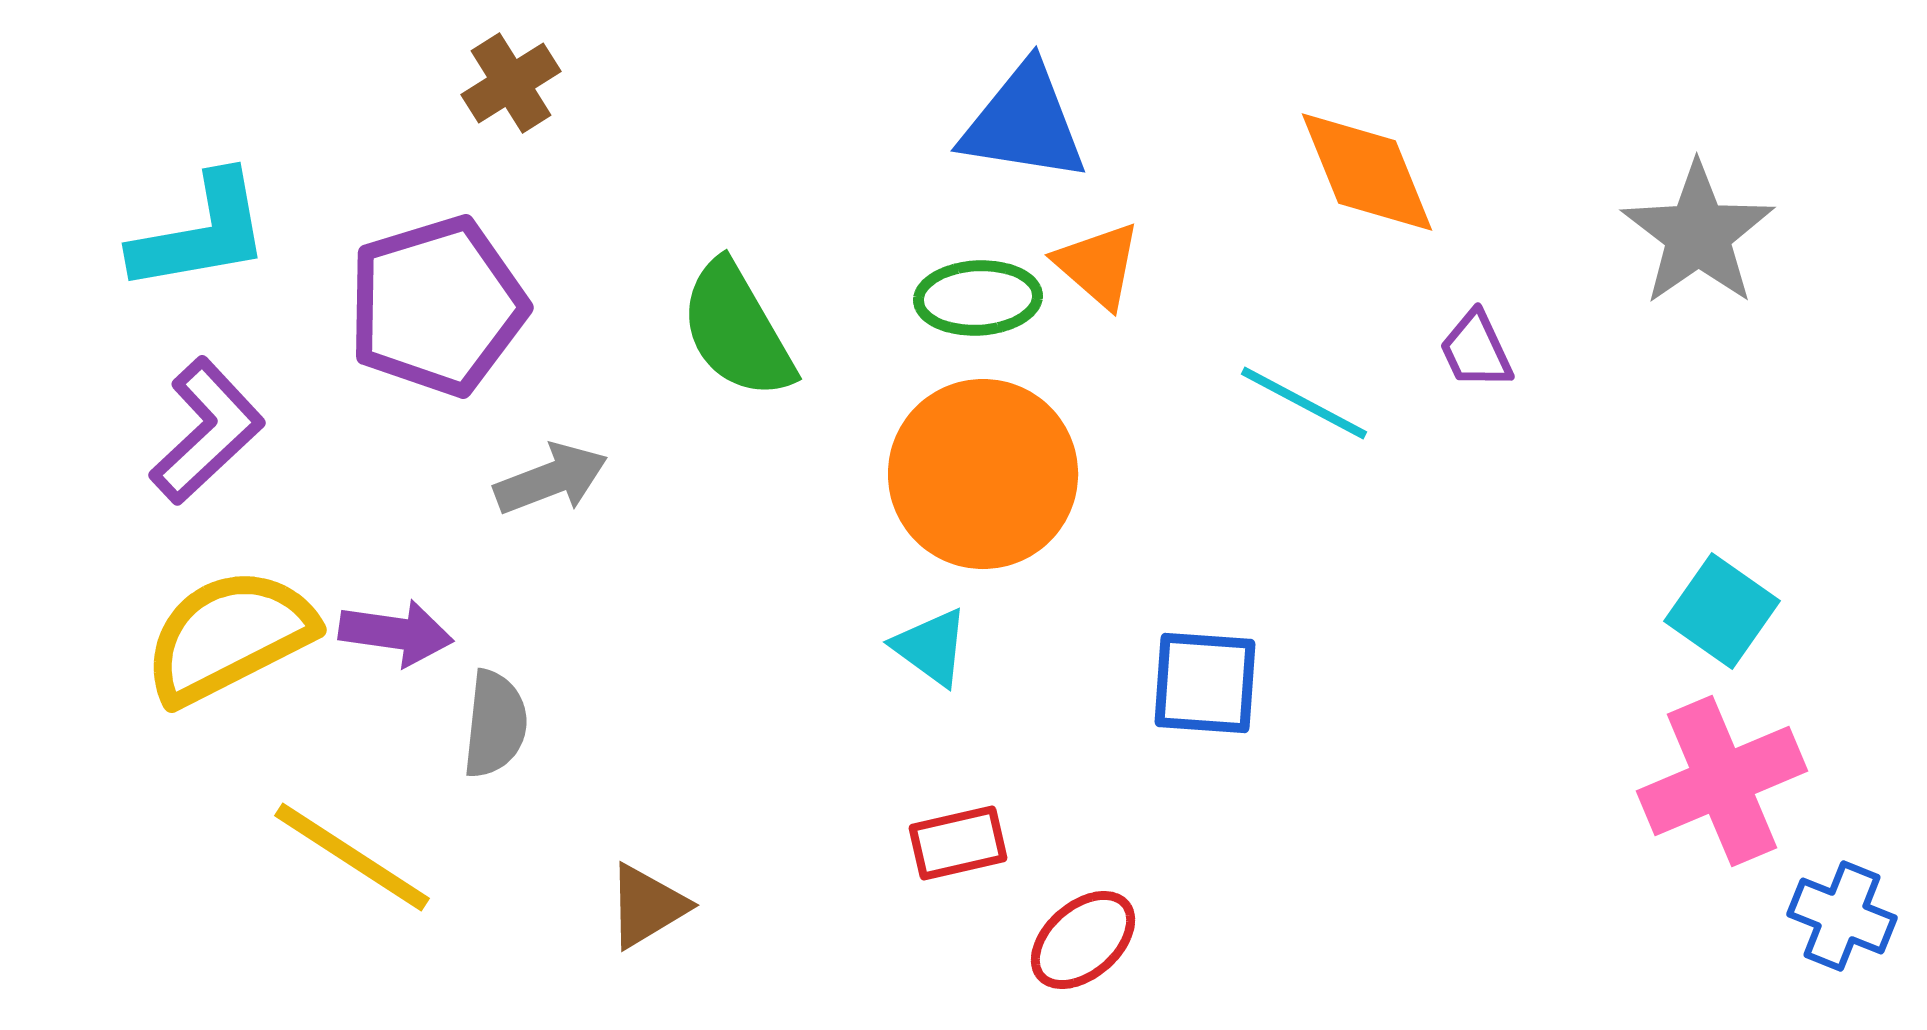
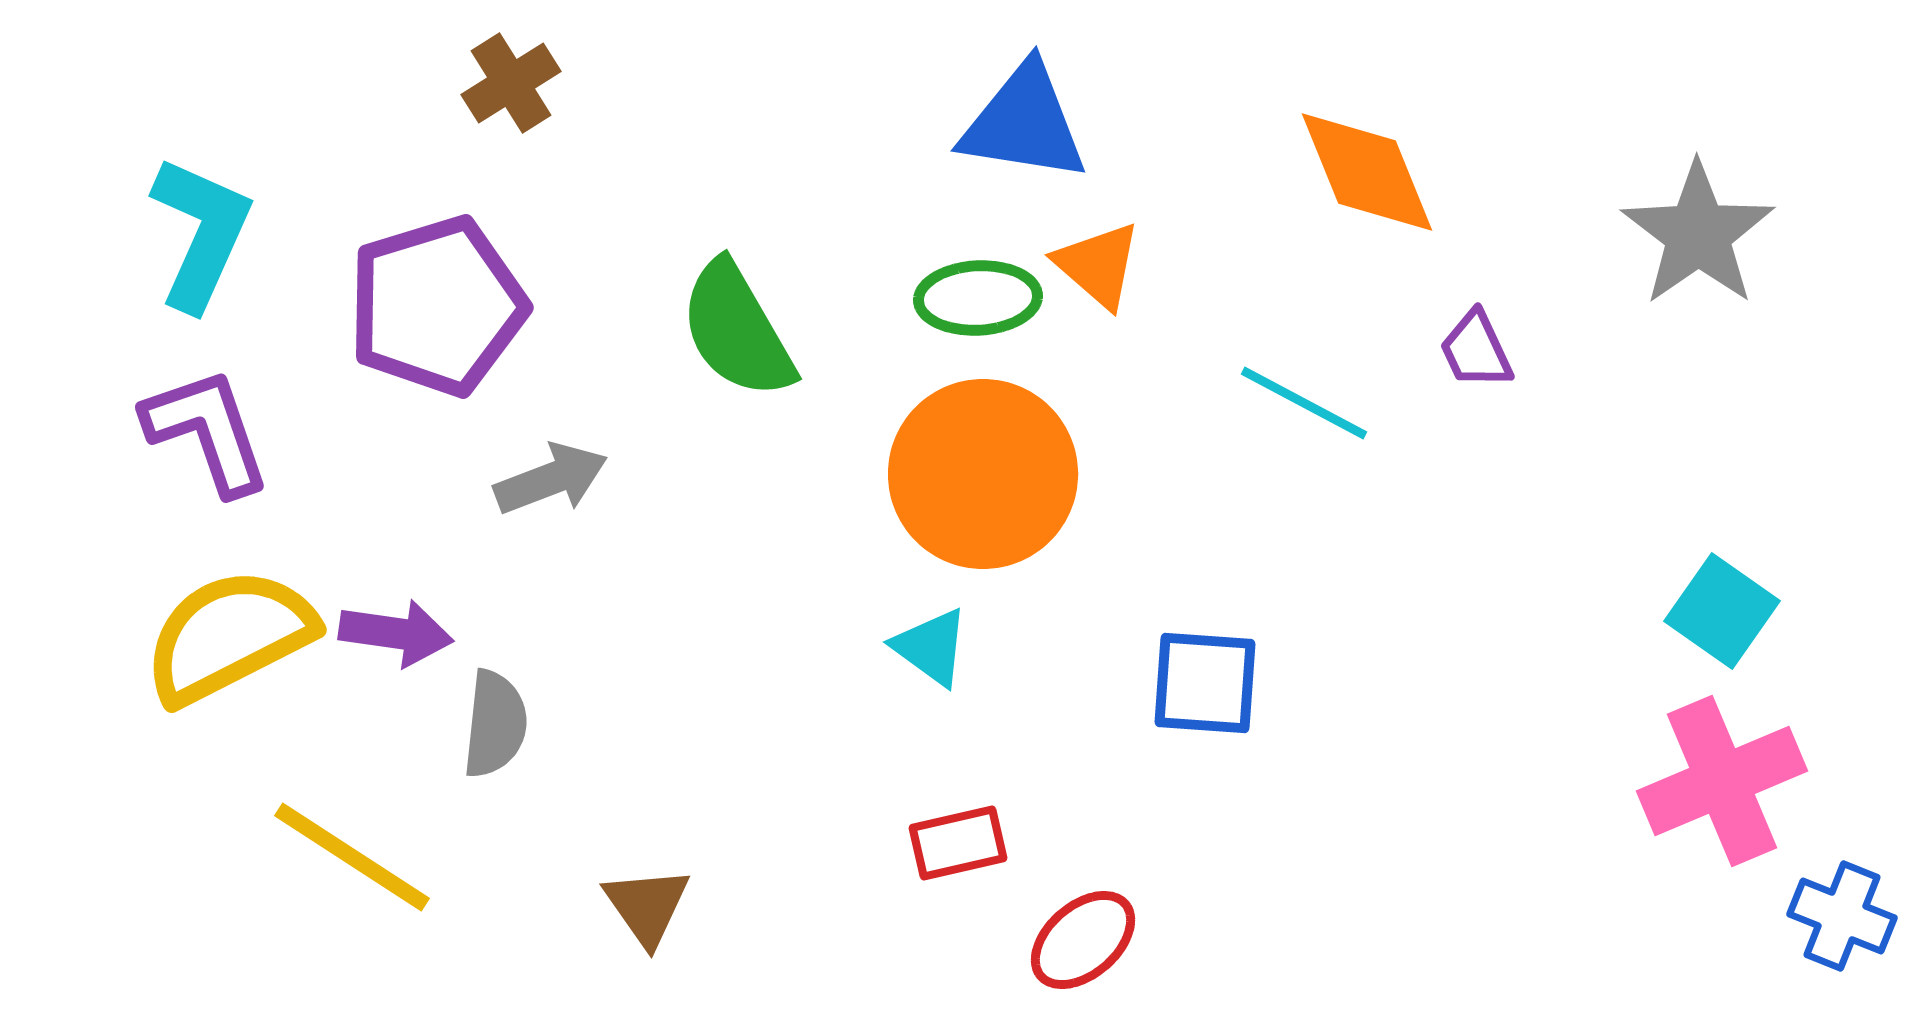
cyan L-shape: rotated 56 degrees counterclockwise
purple L-shape: rotated 66 degrees counterclockwise
brown triangle: rotated 34 degrees counterclockwise
